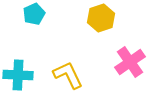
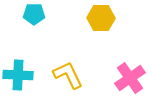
cyan pentagon: rotated 25 degrees clockwise
yellow hexagon: rotated 20 degrees clockwise
pink cross: moved 16 px down
